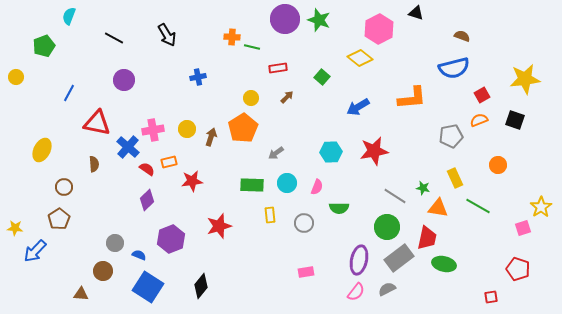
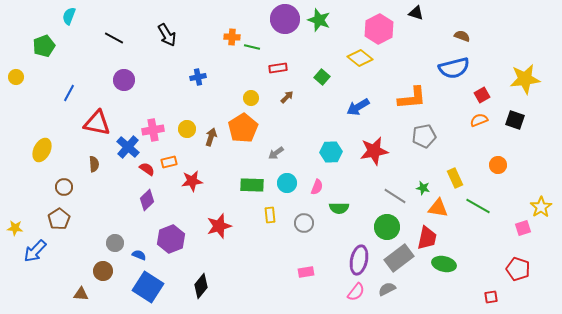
gray pentagon at (451, 136): moved 27 px left
